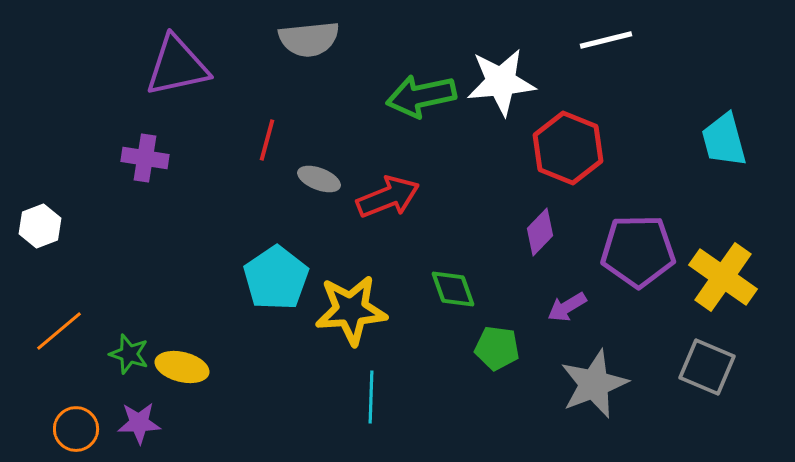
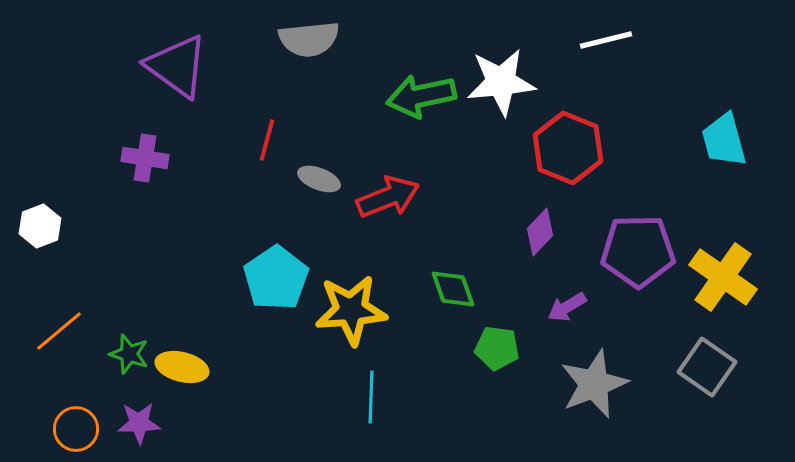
purple triangle: rotated 48 degrees clockwise
gray square: rotated 12 degrees clockwise
